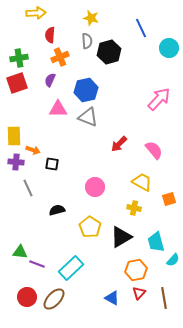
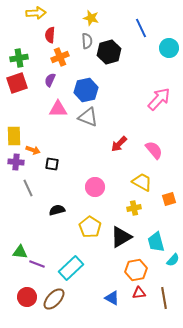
yellow cross: rotated 24 degrees counterclockwise
red triangle: rotated 40 degrees clockwise
